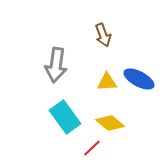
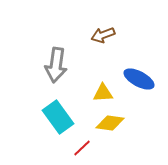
brown arrow: rotated 90 degrees clockwise
yellow triangle: moved 4 px left, 11 px down
cyan rectangle: moved 7 px left
yellow diamond: rotated 32 degrees counterclockwise
red line: moved 10 px left
